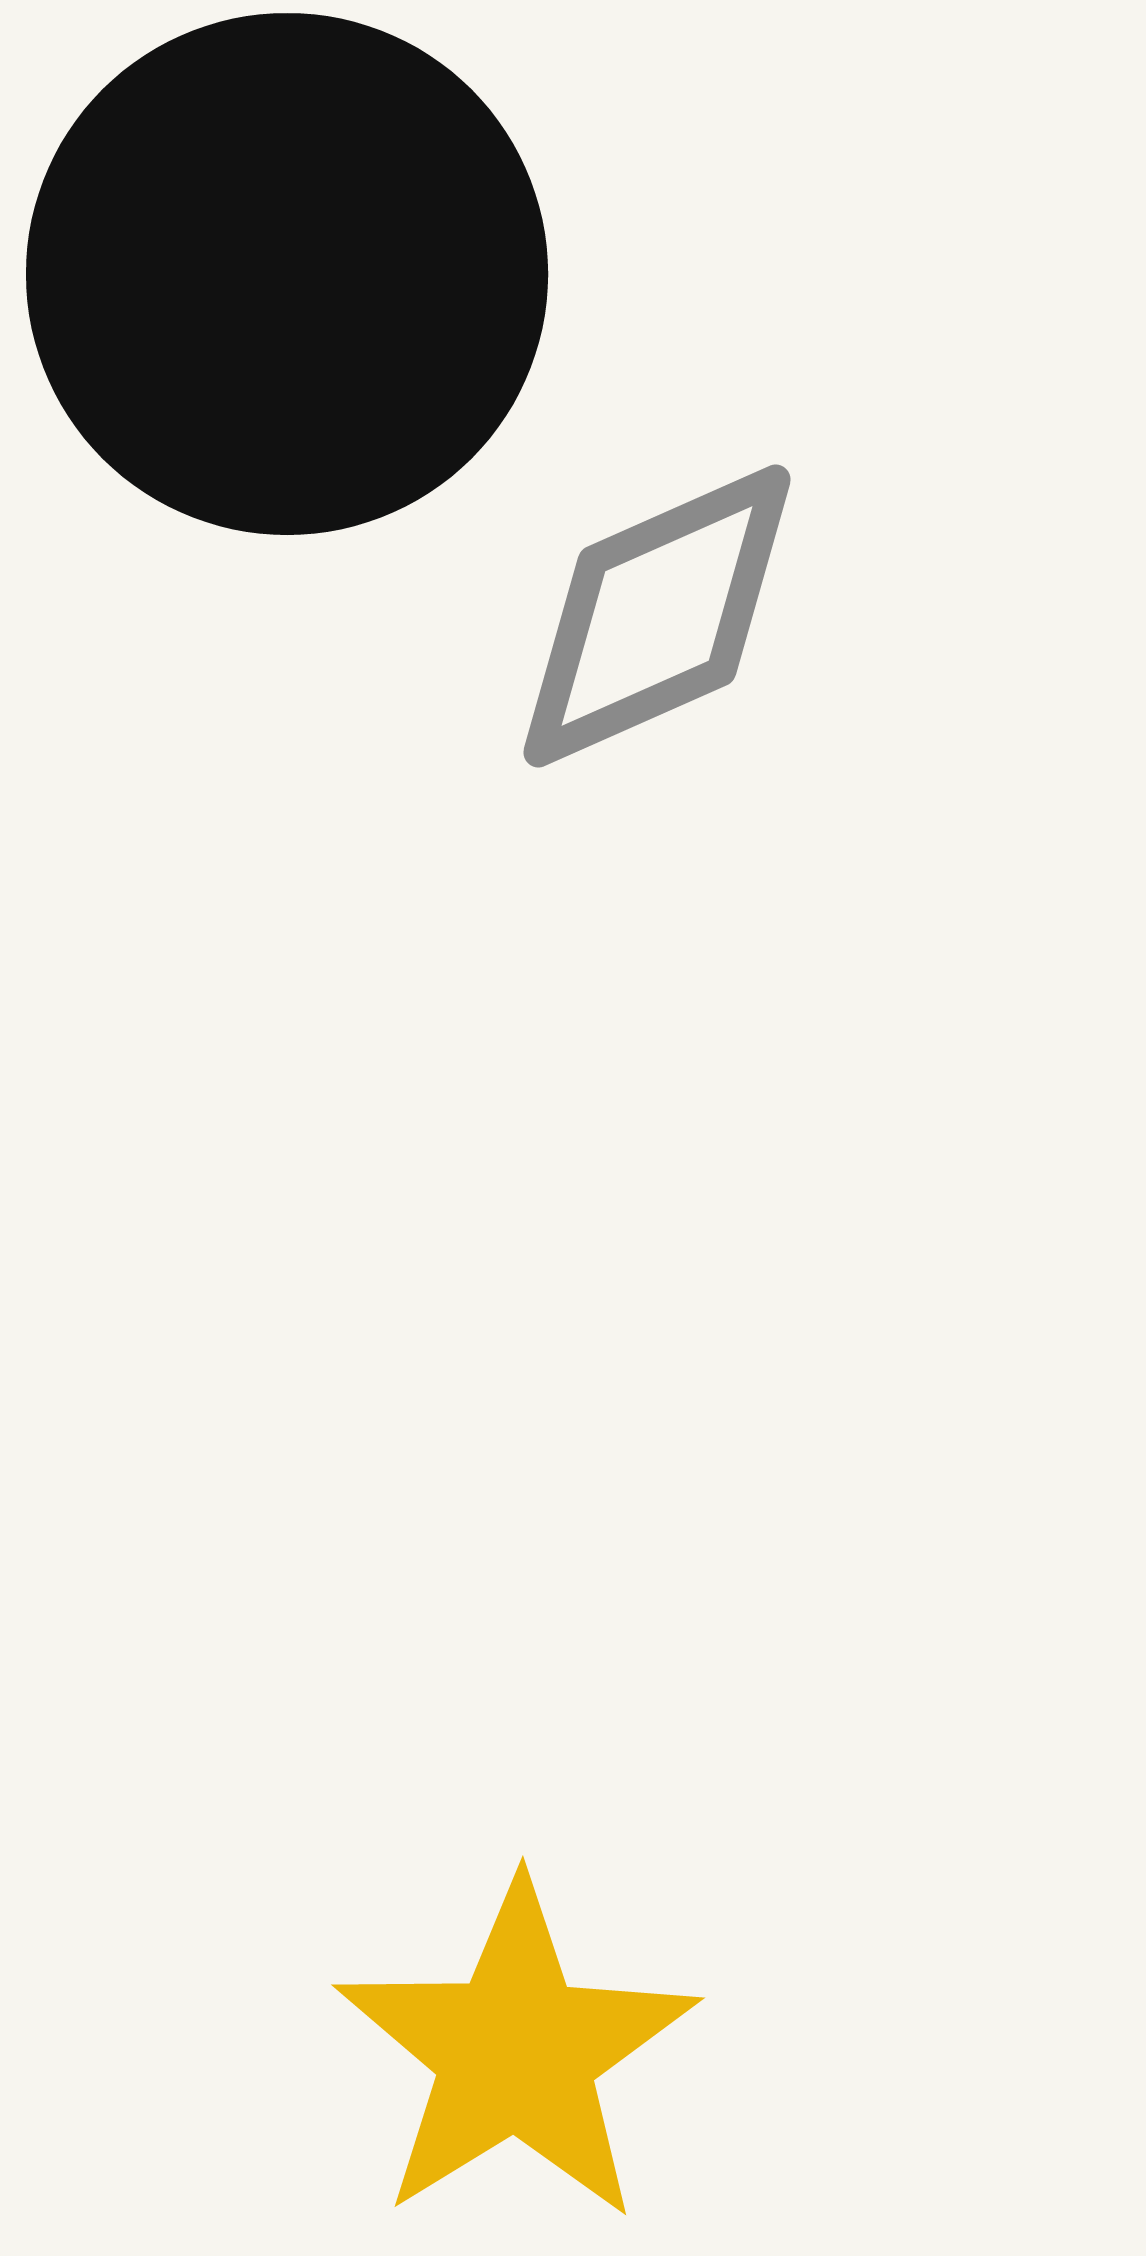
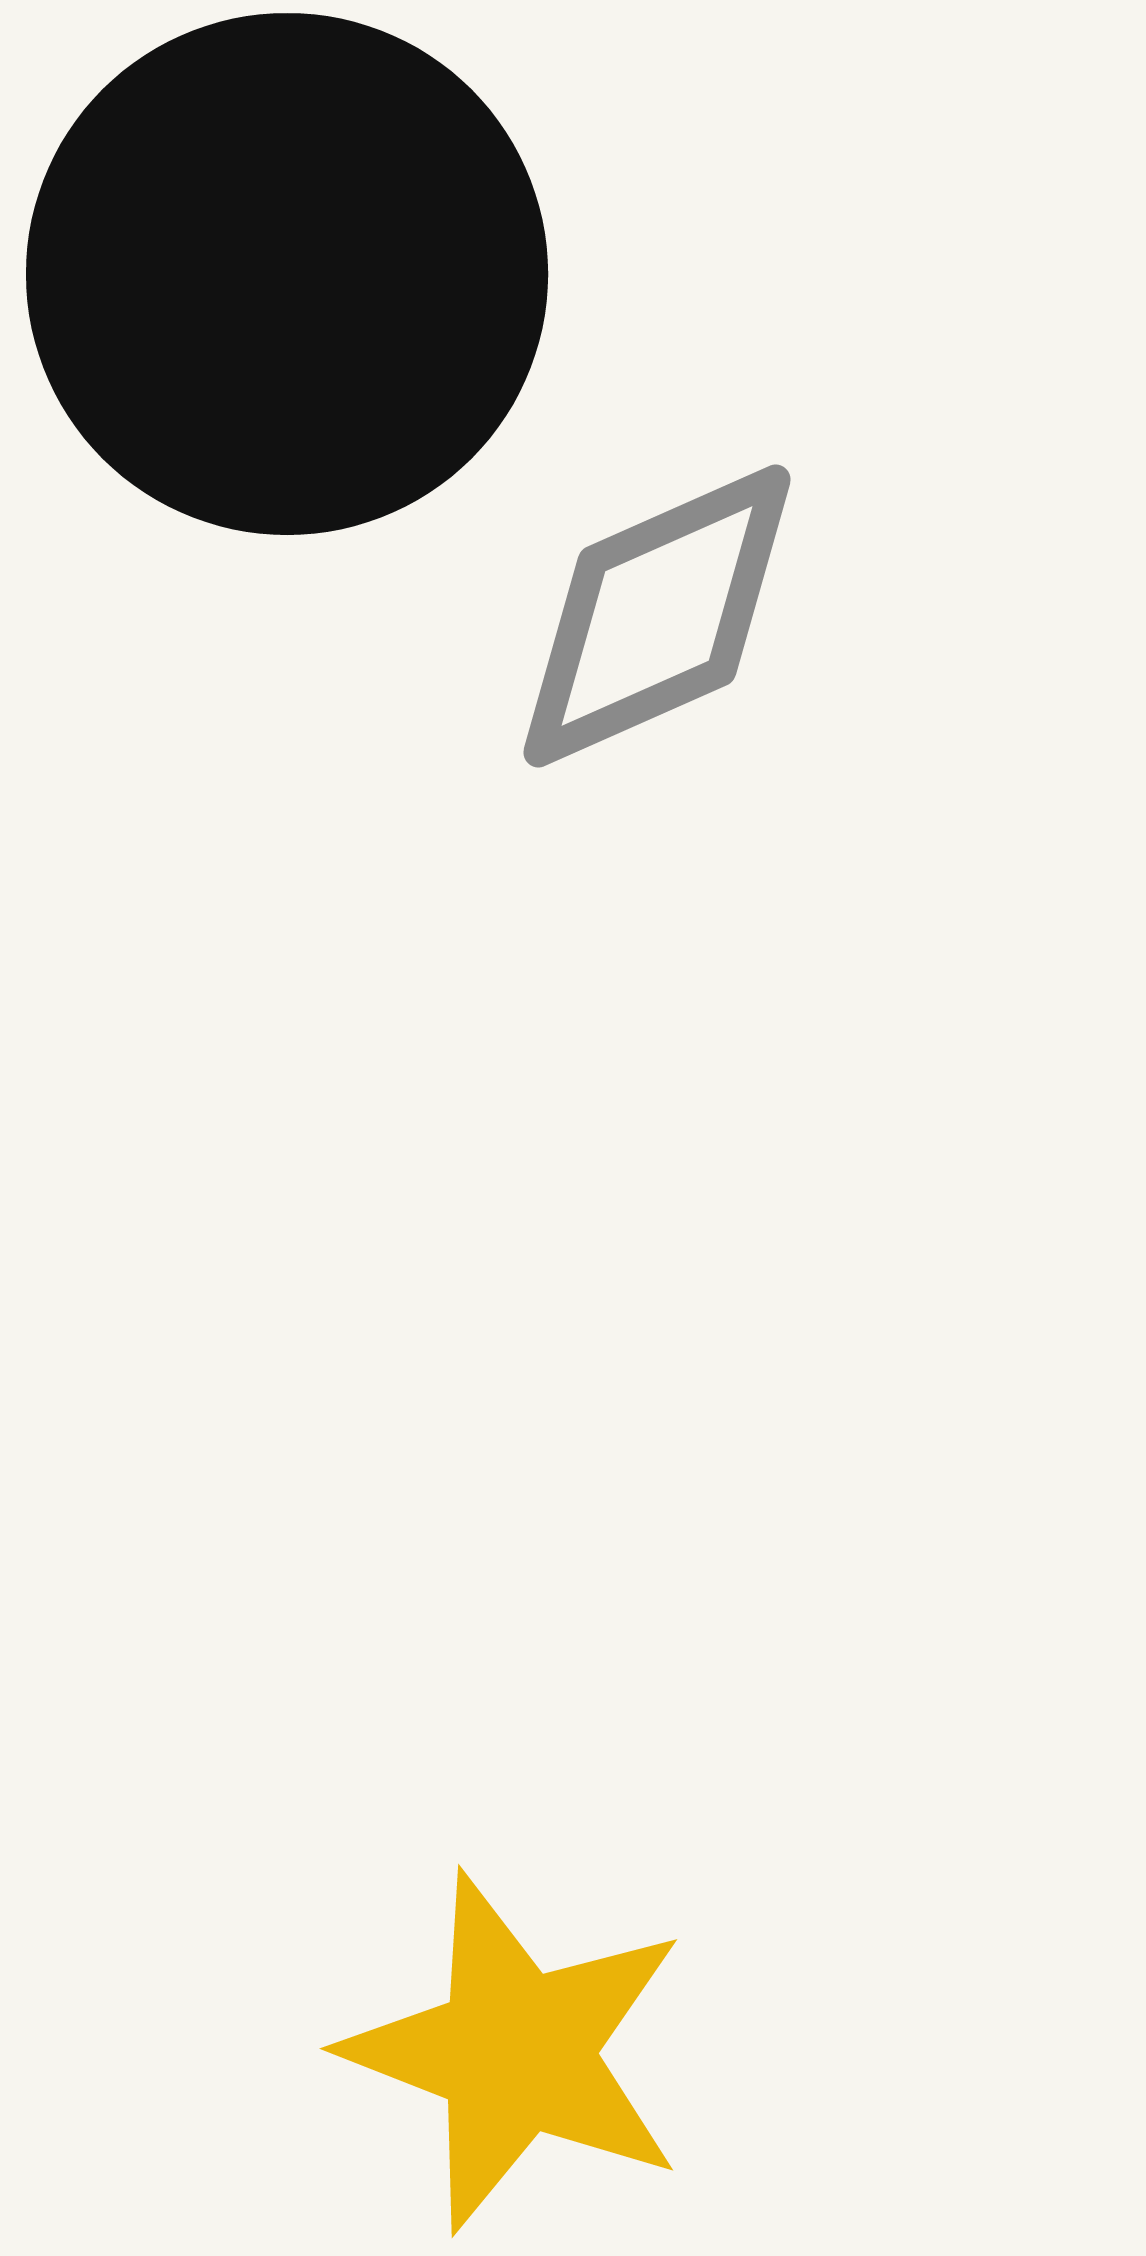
yellow star: rotated 19 degrees counterclockwise
